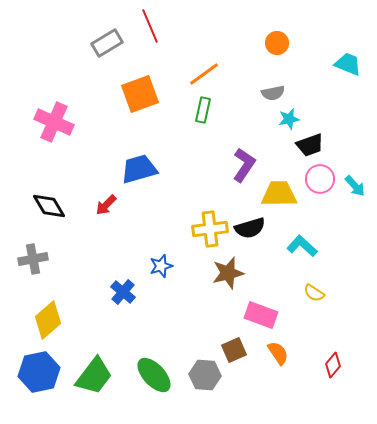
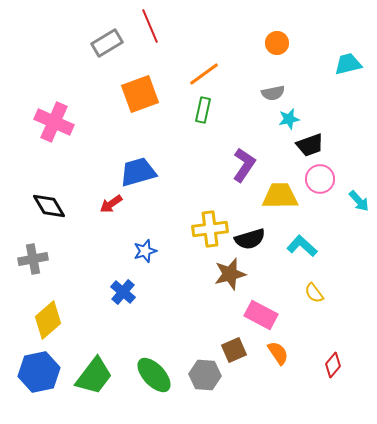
cyan trapezoid: rotated 36 degrees counterclockwise
blue trapezoid: moved 1 px left, 3 px down
cyan arrow: moved 4 px right, 15 px down
yellow trapezoid: moved 1 px right, 2 px down
red arrow: moved 5 px right, 1 px up; rotated 10 degrees clockwise
black semicircle: moved 11 px down
blue star: moved 16 px left, 15 px up
brown star: moved 2 px right, 1 px down
yellow semicircle: rotated 20 degrees clockwise
pink rectangle: rotated 8 degrees clockwise
